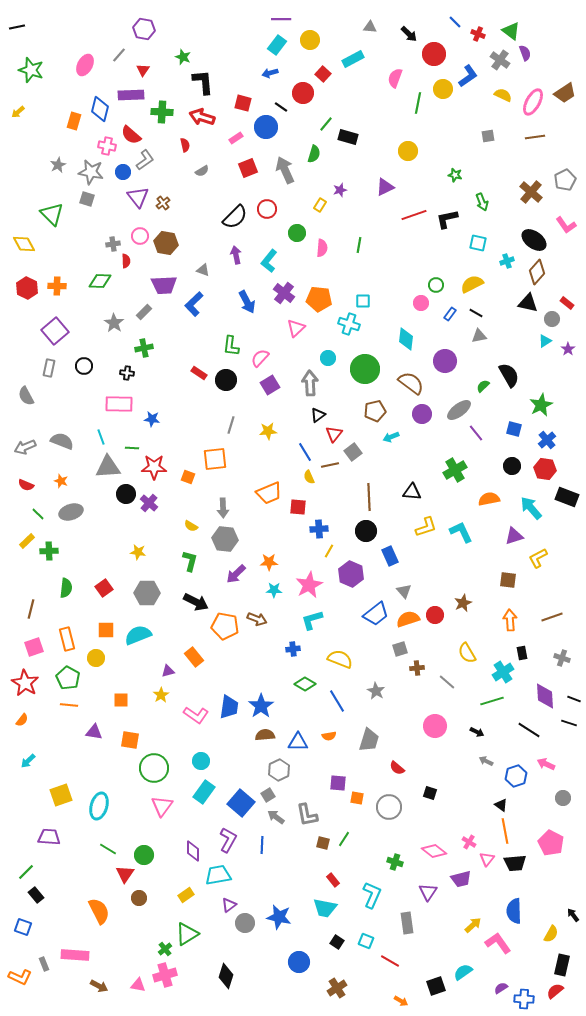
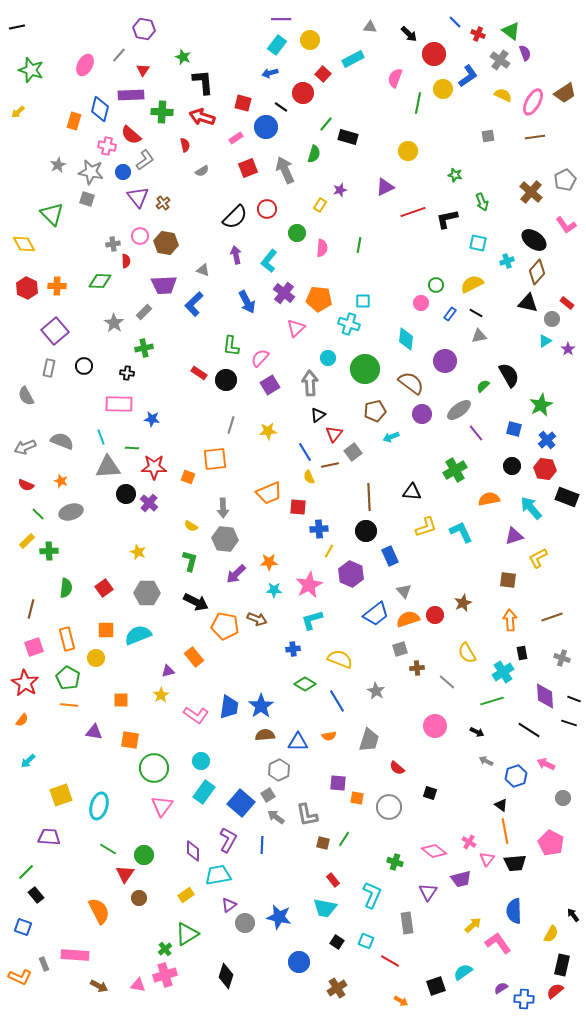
red line at (414, 215): moved 1 px left, 3 px up
yellow star at (138, 552): rotated 14 degrees clockwise
